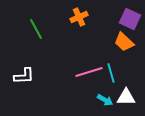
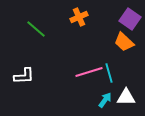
purple square: rotated 10 degrees clockwise
green line: rotated 20 degrees counterclockwise
cyan line: moved 2 px left
cyan arrow: rotated 84 degrees counterclockwise
